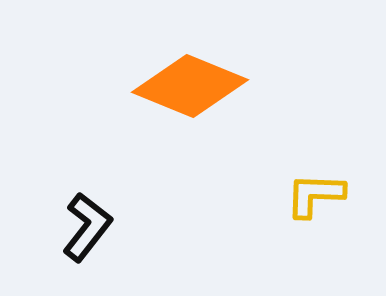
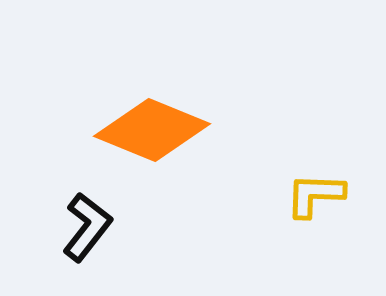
orange diamond: moved 38 px left, 44 px down
